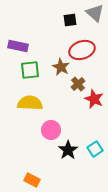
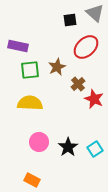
red ellipse: moved 4 px right, 3 px up; rotated 25 degrees counterclockwise
brown star: moved 4 px left; rotated 18 degrees clockwise
pink circle: moved 12 px left, 12 px down
black star: moved 3 px up
